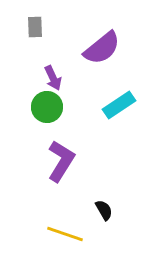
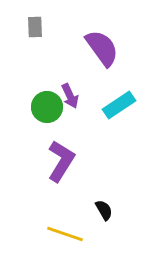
purple semicircle: rotated 87 degrees counterclockwise
purple arrow: moved 17 px right, 18 px down
